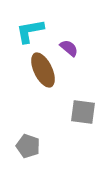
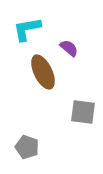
cyan L-shape: moved 3 px left, 2 px up
brown ellipse: moved 2 px down
gray pentagon: moved 1 px left, 1 px down
